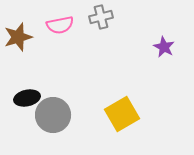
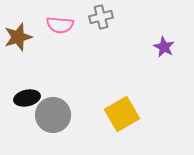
pink semicircle: rotated 16 degrees clockwise
